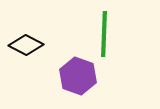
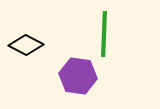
purple hexagon: rotated 12 degrees counterclockwise
